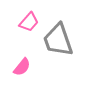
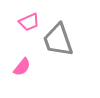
pink trapezoid: rotated 25 degrees clockwise
